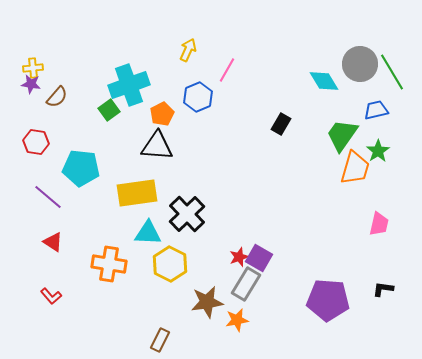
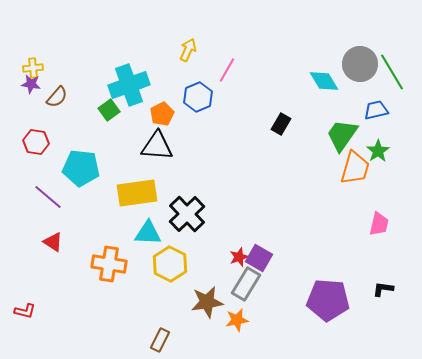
red L-shape: moved 26 px left, 15 px down; rotated 35 degrees counterclockwise
